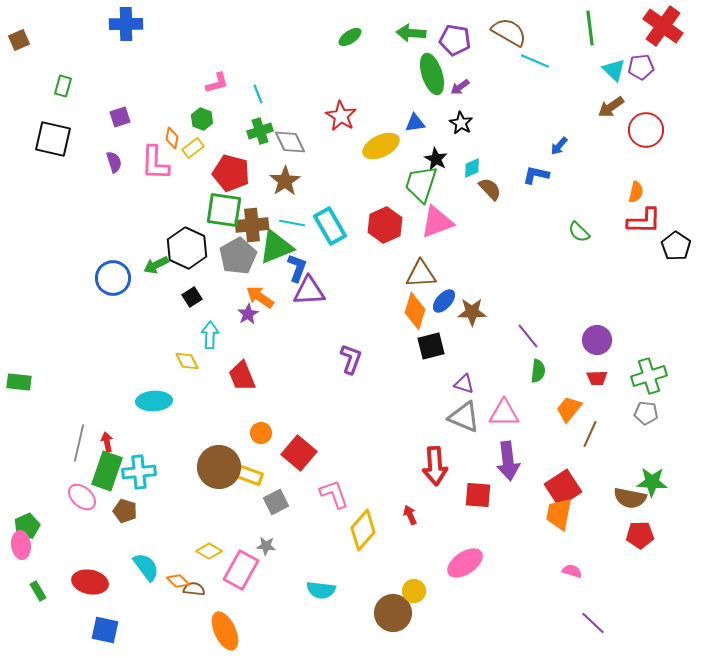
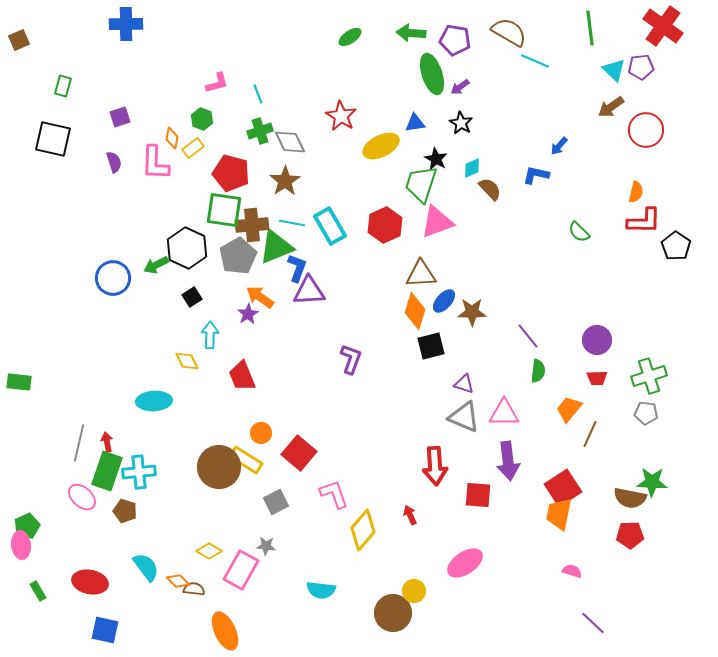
yellow rectangle at (246, 474): moved 14 px up; rotated 12 degrees clockwise
red pentagon at (640, 535): moved 10 px left
